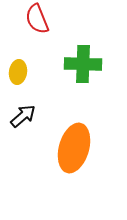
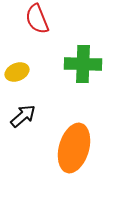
yellow ellipse: moved 1 px left; rotated 60 degrees clockwise
